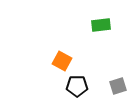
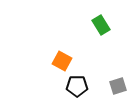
green rectangle: rotated 66 degrees clockwise
